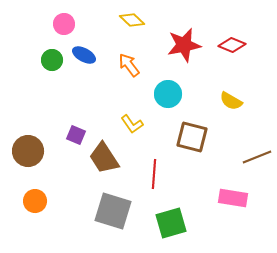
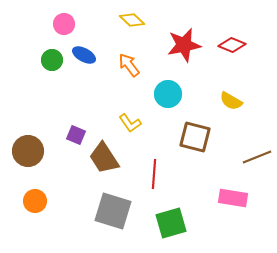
yellow L-shape: moved 2 px left, 1 px up
brown square: moved 3 px right
